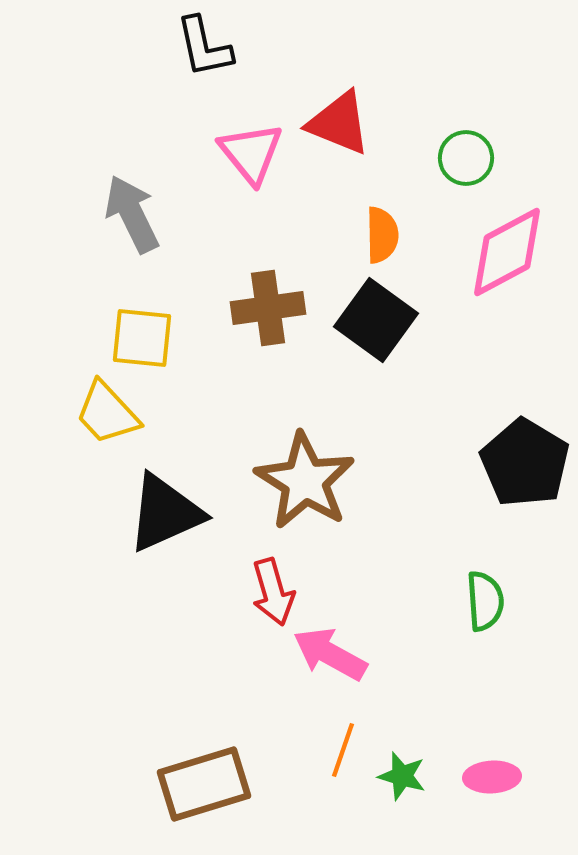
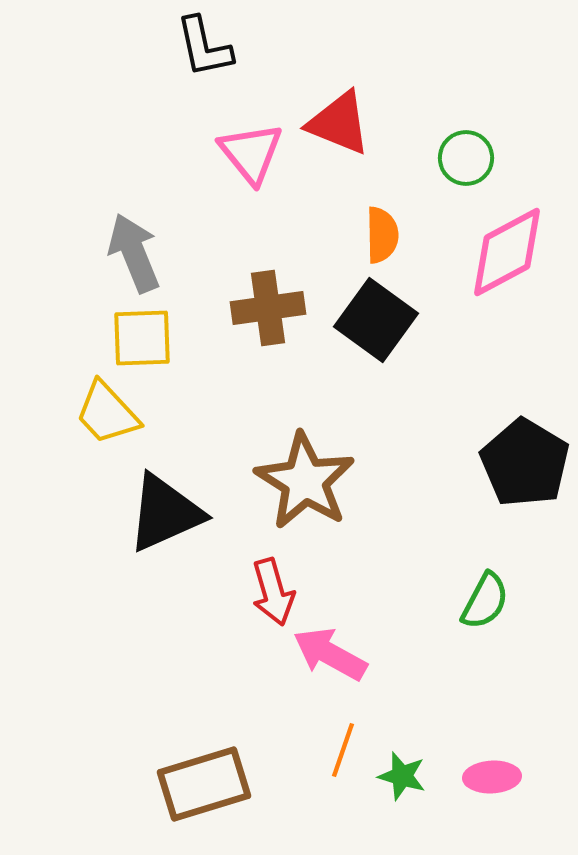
gray arrow: moved 2 px right, 39 px down; rotated 4 degrees clockwise
yellow square: rotated 8 degrees counterclockwise
green semicircle: rotated 32 degrees clockwise
